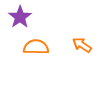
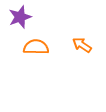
purple star: rotated 15 degrees clockwise
